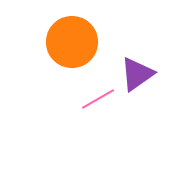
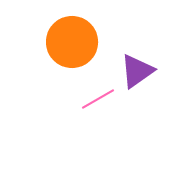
purple triangle: moved 3 px up
